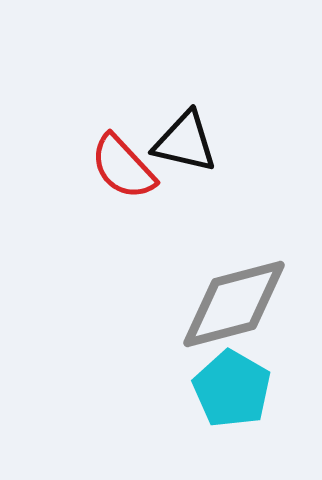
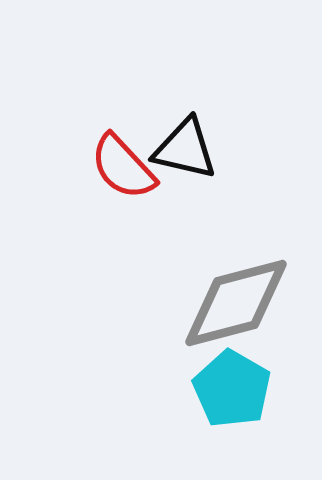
black triangle: moved 7 px down
gray diamond: moved 2 px right, 1 px up
